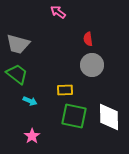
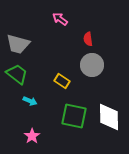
pink arrow: moved 2 px right, 7 px down
yellow rectangle: moved 3 px left, 9 px up; rotated 35 degrees clockwise
